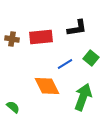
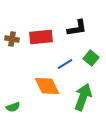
green semicircle: rotated 120 degrees clockwise
